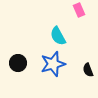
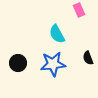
cyan semicircle: moved 1 px left, 2 px up
blue star: rotated 10 degrees clockwise
black semicircle: moved 12 px up
